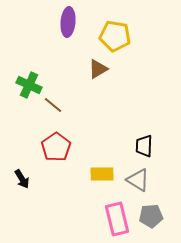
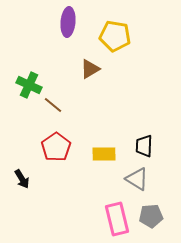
brown triangle: moved 8 px left
yellow rectangle: moved 2 px right, 20 px up
gray triangle: moved 1 px left, 1 px up
